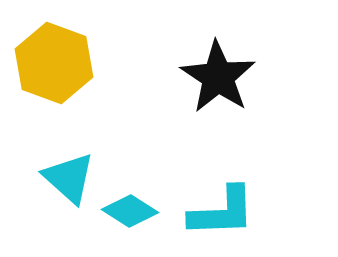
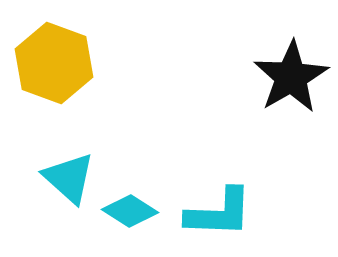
black star: moved 73 px right; rotated 8 degrees clockwise
cyan L-shape: moved 3 px left, 1 px down; rotated 4 degrees clockwise
